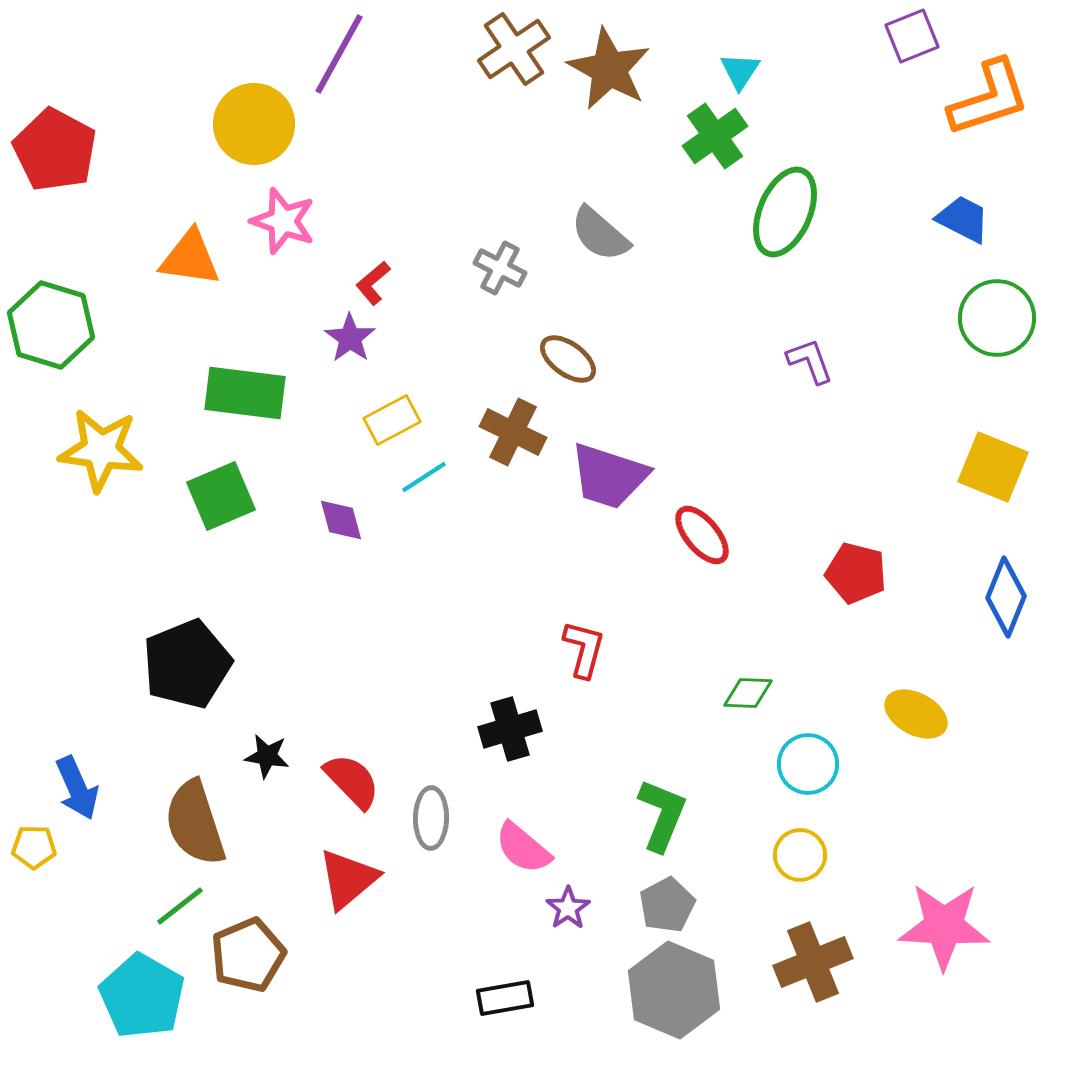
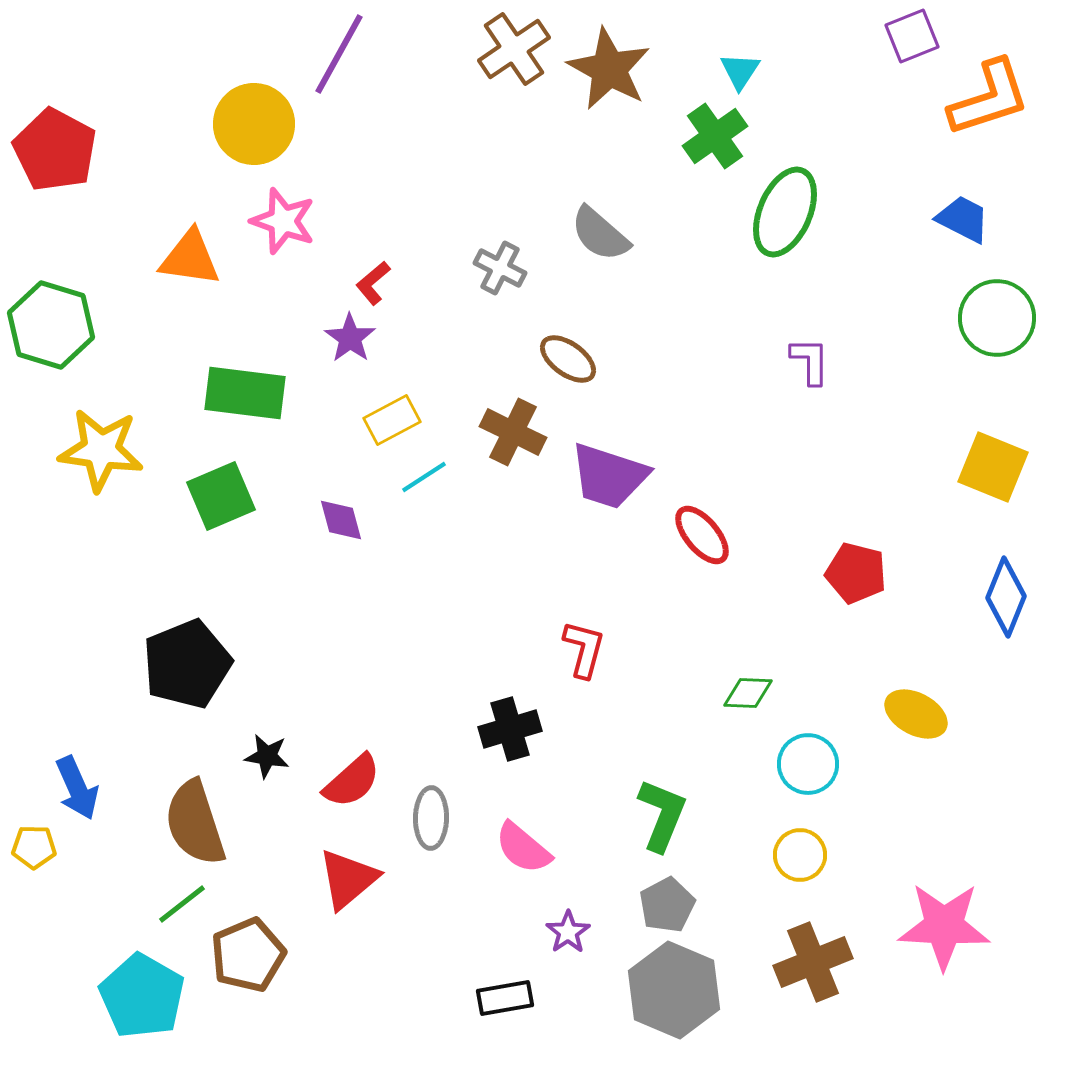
purple L-shape at (810, 361): rotated 20 degrees clockwise
red semicircle at (352, 781): rotated 92 degrees clockwise
green line at (180, 906): moved 2 px right, 2 px up
purple star at (568, 908): moved 24 px down
